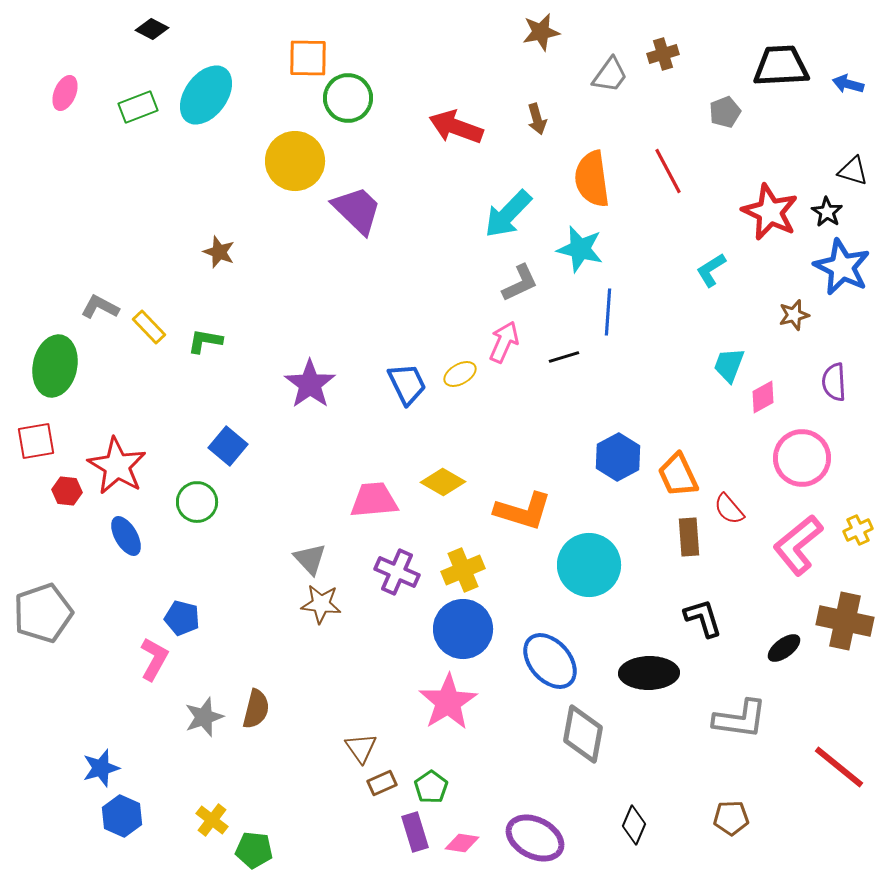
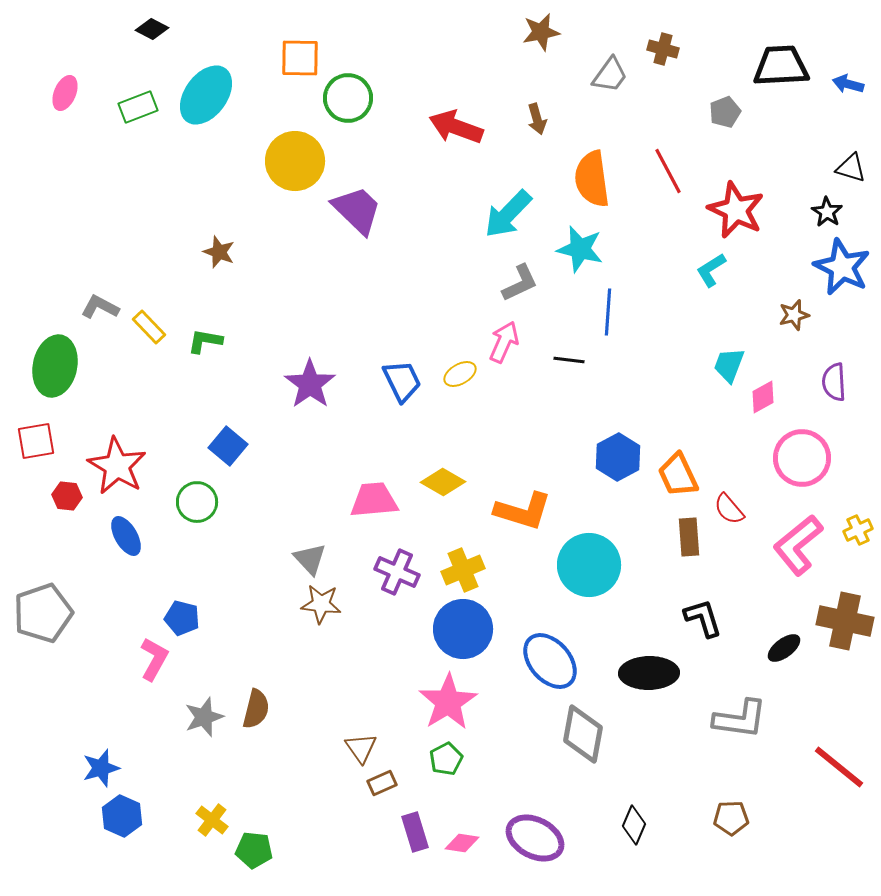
brown cross at (663, 54): moved 5 px up; rotated 32 degrees clockwise
orange square at (308, 58): moved 8 px left
black triangle at (853, 171): moved 2 px left, 3 px up
red star at (770, 212): moved 34 px left, 2 px up
black line at (564, 357): moved 5 px right, 3 px down; rotated 24 degrees clockwise
blue trapezoid at (407, 384): moved 5 px left, 3 px up
red hexagon at (67, 491): moved 5 px down
green pentagon at (431, 787): moved 15 px right, 28 px up; rotated 8 degrees clockwise
